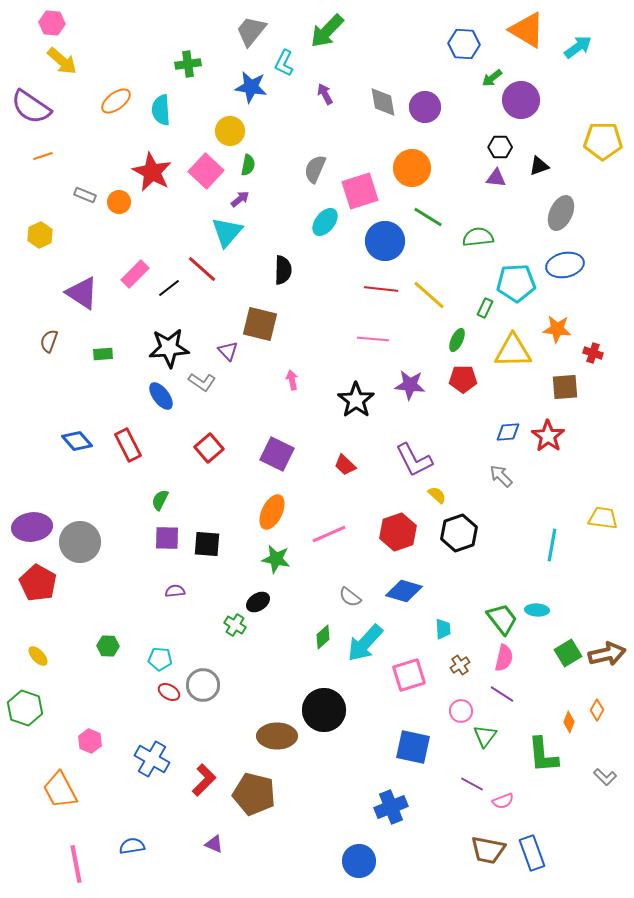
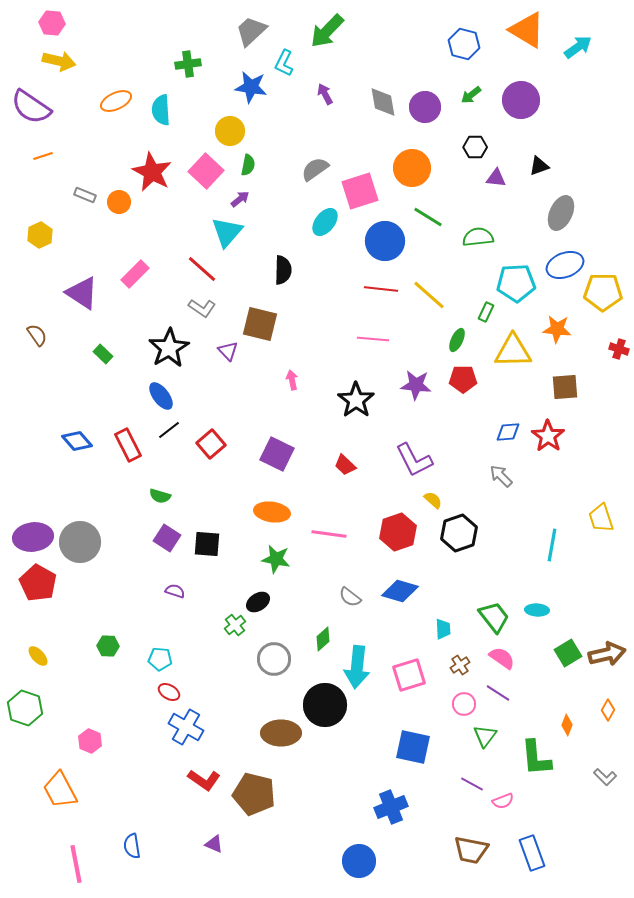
gray trapezoid at (251, 31): rotated 8 degrees clockwise
blue hexagon at (464, 44): rotated 12 degrees clockwise
yellow arrow at (62, 61): moved 3 px left; rotated 28 degrees counterclockwise
green arrow at (492, 78): moved 21 px left, 17 px down
orange ellipse at (116, 101): rotated 12 degrees clockwise
yellow pentagon at (603, 141): moved 151 px down
black hexagon at (500, 147): moved 25 px left
gray semicircle at (315, 169): rotated 32 degrees clockwise
blue ellipse at (565, 265): rotated 9 degrees counterclockwise
black line at (169, 288): moved 142 px down
green rectangle at (485, 308): moved 1 px right, 4 px down
brown semicircle at (49, 341): moved 12 px left, 6 px up; rotated 125 degrees clockwise
black star at (169, 348): rotated 27 degrees counterclockwise
red cross at (593, 353): moved 26 px right, 4 px up
green rectangle at (103, 354): rotated 48 degrees clockwise
gray L-shape at (202, 382): moved 74 px up
purple star at (410, 385): moved 6 px right
red square at (209, 448): moved 2 px right, 4 px up
yellow semicircle at (437, 495): moved 4 px left, 5 px down
green semicircle at (160, 500): moved 4 px up; rotated 100 degrees counterclockwise
orange ellipse at (272, 512): rotated 72 degrees clockwise
yellow trapezoid at (603, 518): moved 2 px left; rotated 116 degrees counterclockwise
purple ellipse at (32, 527): moved 1 px right, 10 px down
pink line at (329, 534): rotated 32 degrees clockwise
purple square at (167, 538): rotated 32 degrees clockwise
purple semicircle at (175, 591): rotated 24 degrees clockwise
blue diamond at (404, 591): moved 4 px left
green trapezoid at (502, 619): moved 8 px left, 2 px up
green cross at (235, 625): rotated 20 degrees clockwise
green diamond at (323, 637): moved 2 px down
cyan arrow at (365, 643): moved 8 px left, 24 px down; rotated 36 degrees counterclockwise
pink semicircle at (504, 658): moved 2 px left; rotated 68 degrees counterclockwise
gray circle at (203, 685): moved 71 px right, 26 px up
purple line at (502, 694): moved 4 px left, 1 px up
black circle at (324, 710): moved 1 px right, 5 px up
orange diamond at (597, 710): moved 11 px right
pink circle at (461, 711): moved 3 px right, 7 px up
orange diamond at (569, 722): moved 2 px left, 3 px down
brown ellipse at (277, 736): moved 4 px right, 3 px up
green L-shape at (543, 755): moved 7 px left, 3 px down
blue cross at (152, 759): moved 34 px right, 32 px up
red L-shape at (204, 780): rotated 80 degrees clockwise
blue semicircle at (132, 846): rotated 90 degrees counterclockwise
brown trapezoid at (488, 850): moved 17 px left
